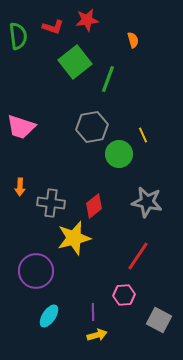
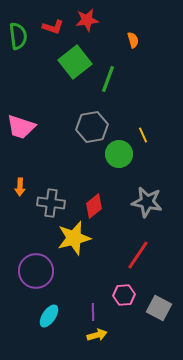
red line: moved 1 px up
gray square: moved 12 px up
